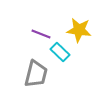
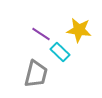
purple line: rotated 12 degrees clockwise
